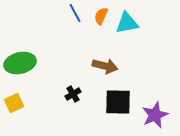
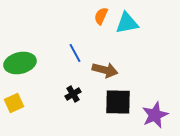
blue line: moved 40 px down
brown arrow: moved 4 px down
